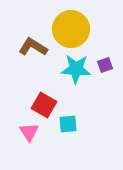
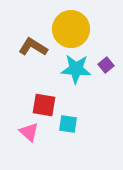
purple square: moved 1 px right; rotated 21 degrees counterclockwise
red square: rotated 20 degrees counterclockwise
cyan square: rotated 12 degrees clockwise
pink triangle: rotated 15 degrees counterclockwise
